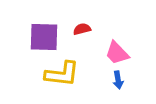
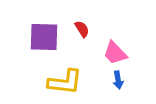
red semicircle: rotated 72 degrees clockwise
pink trapezoid: moved 2 px left
yellow L-shape: moved 3 px right, 8 px down
